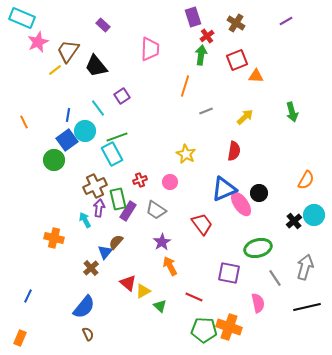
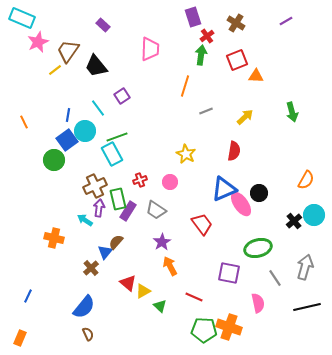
cyan arrow at (85, 220): rotated 28 degrees counterclockwise
